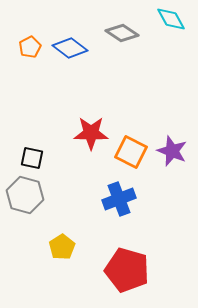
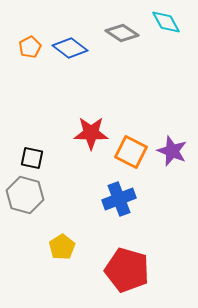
cyan diamond: moved 5 px left, 3 px down
